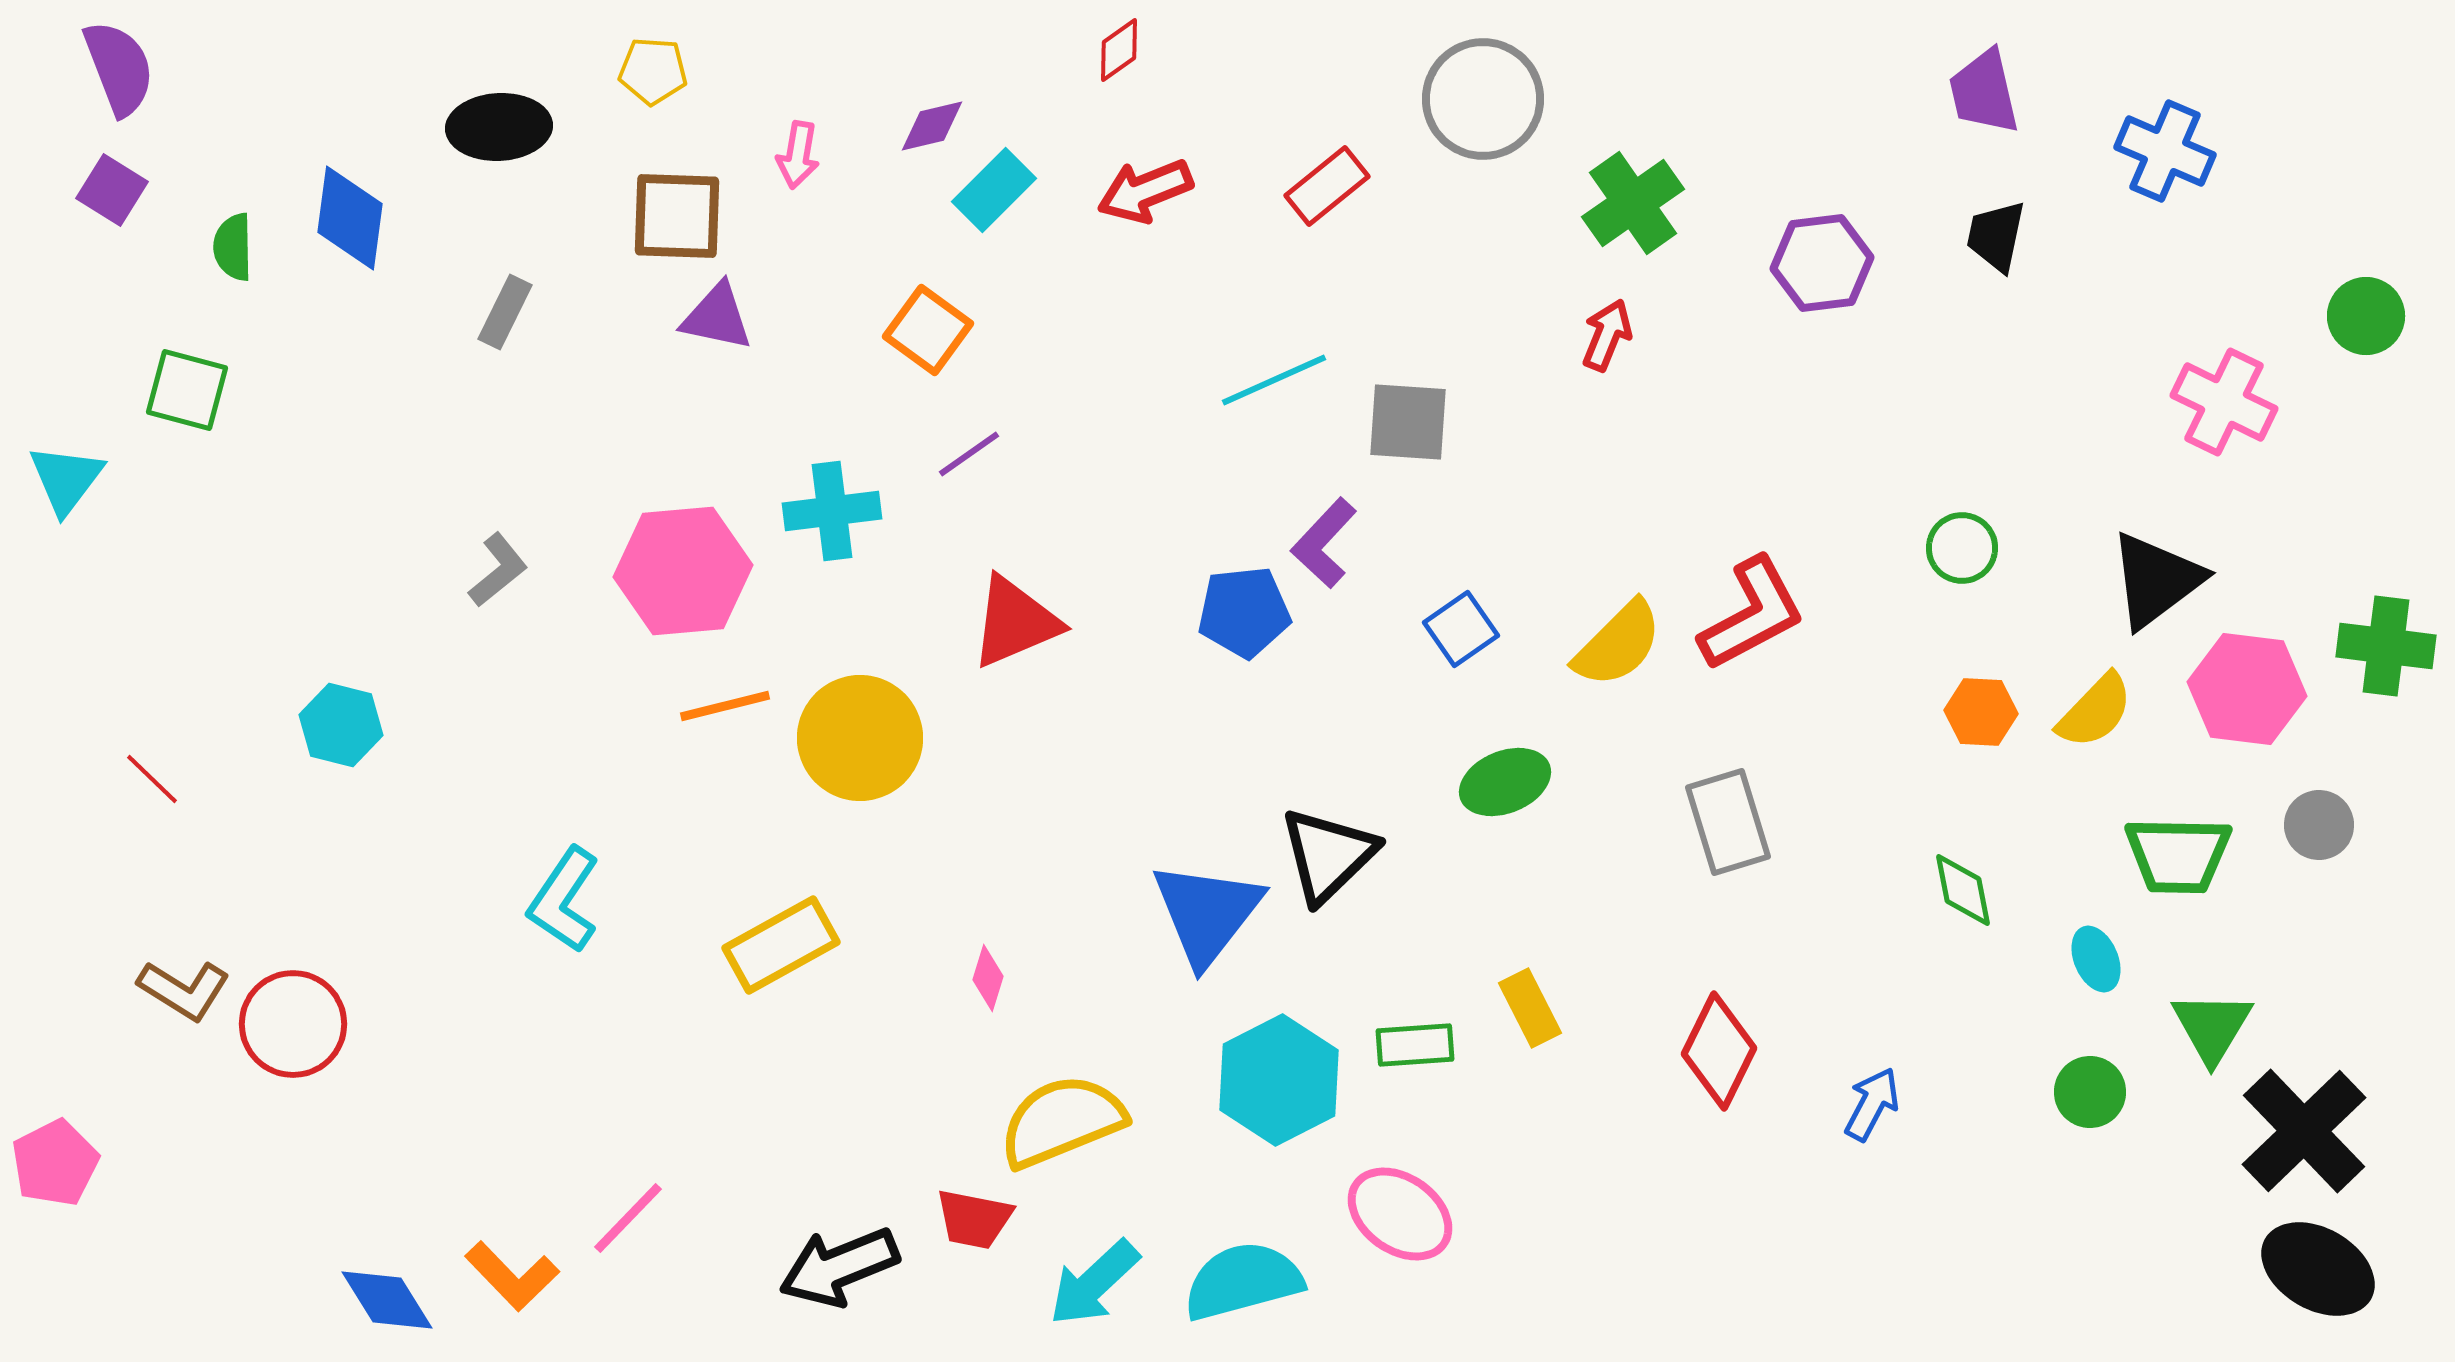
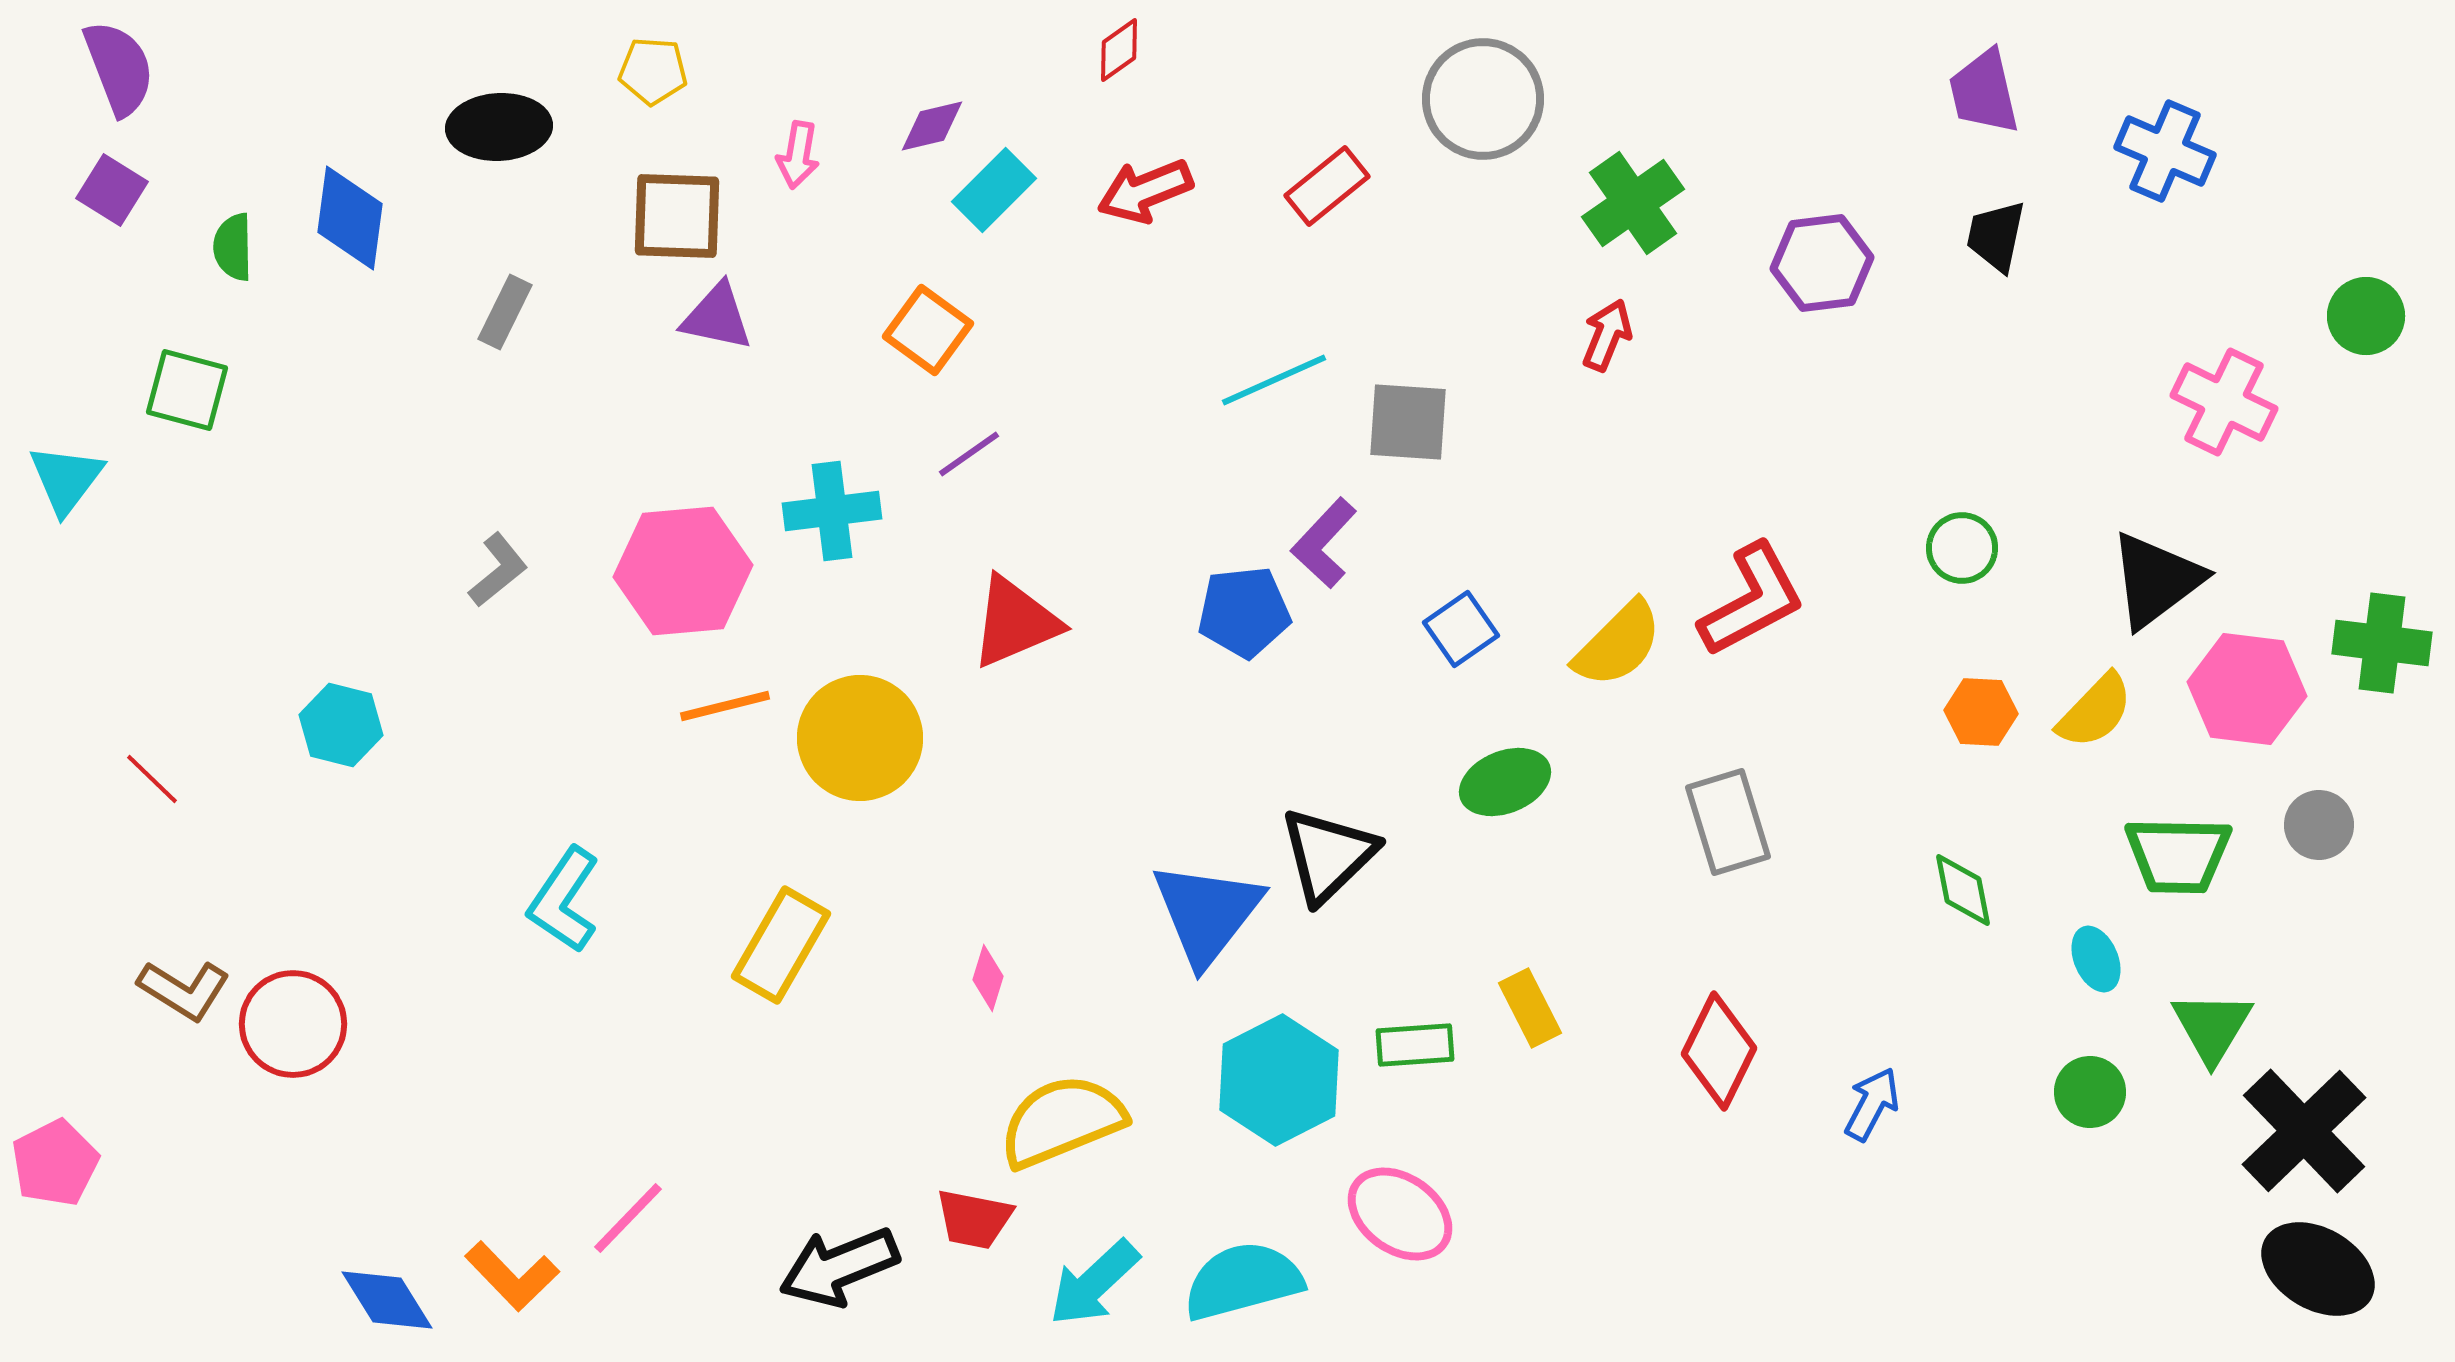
red L-shape at (1752, 614): moved 14 px up
green cross at (2386, 646): moved 4 px left, 3 px up
yellow rectangle at (781, 945): rotated 31 degrees counterclockwise
